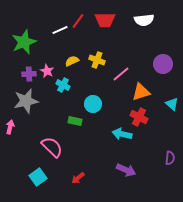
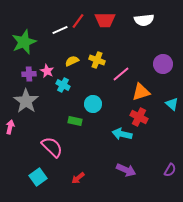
gray star: rotated 25 degrees counterclockwise
purple semicircle: moved 12 px down; rotated 24 degrees clockwise
